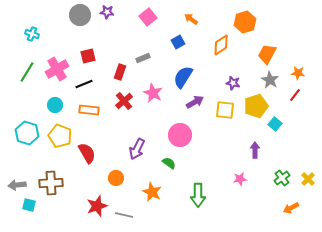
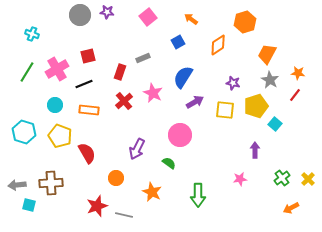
orange diamond at (221, 45): moved 3 px left
cyan hexagon at (27, 133): moved 3 px left, 1 px up
